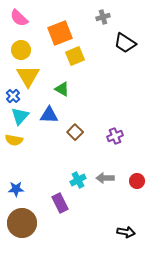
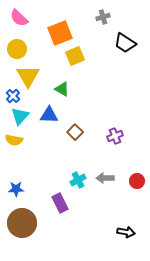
yellow circle: moved 4 px left, 1 px up
